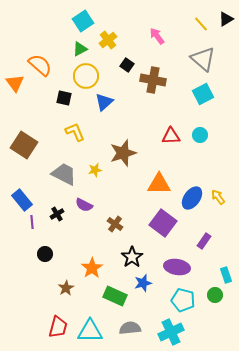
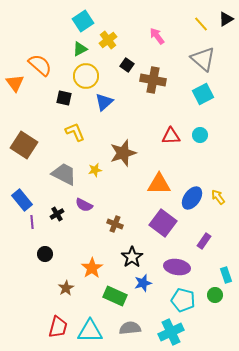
brown cross at (115, 224): rotated 14 degrees counterclockwise
